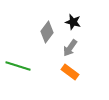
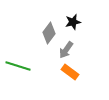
black star: rotated 28 degrees counterclockwise
gray diamond: moved 2 px right, 1 px down
gray arrow: moved 4 px left, 2 px down
